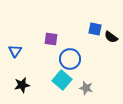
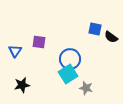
purple square: moved 12 px left, 3 px down
cyan square: moved 6 px right, 6 px up; rotated 18 degrees clockwise
